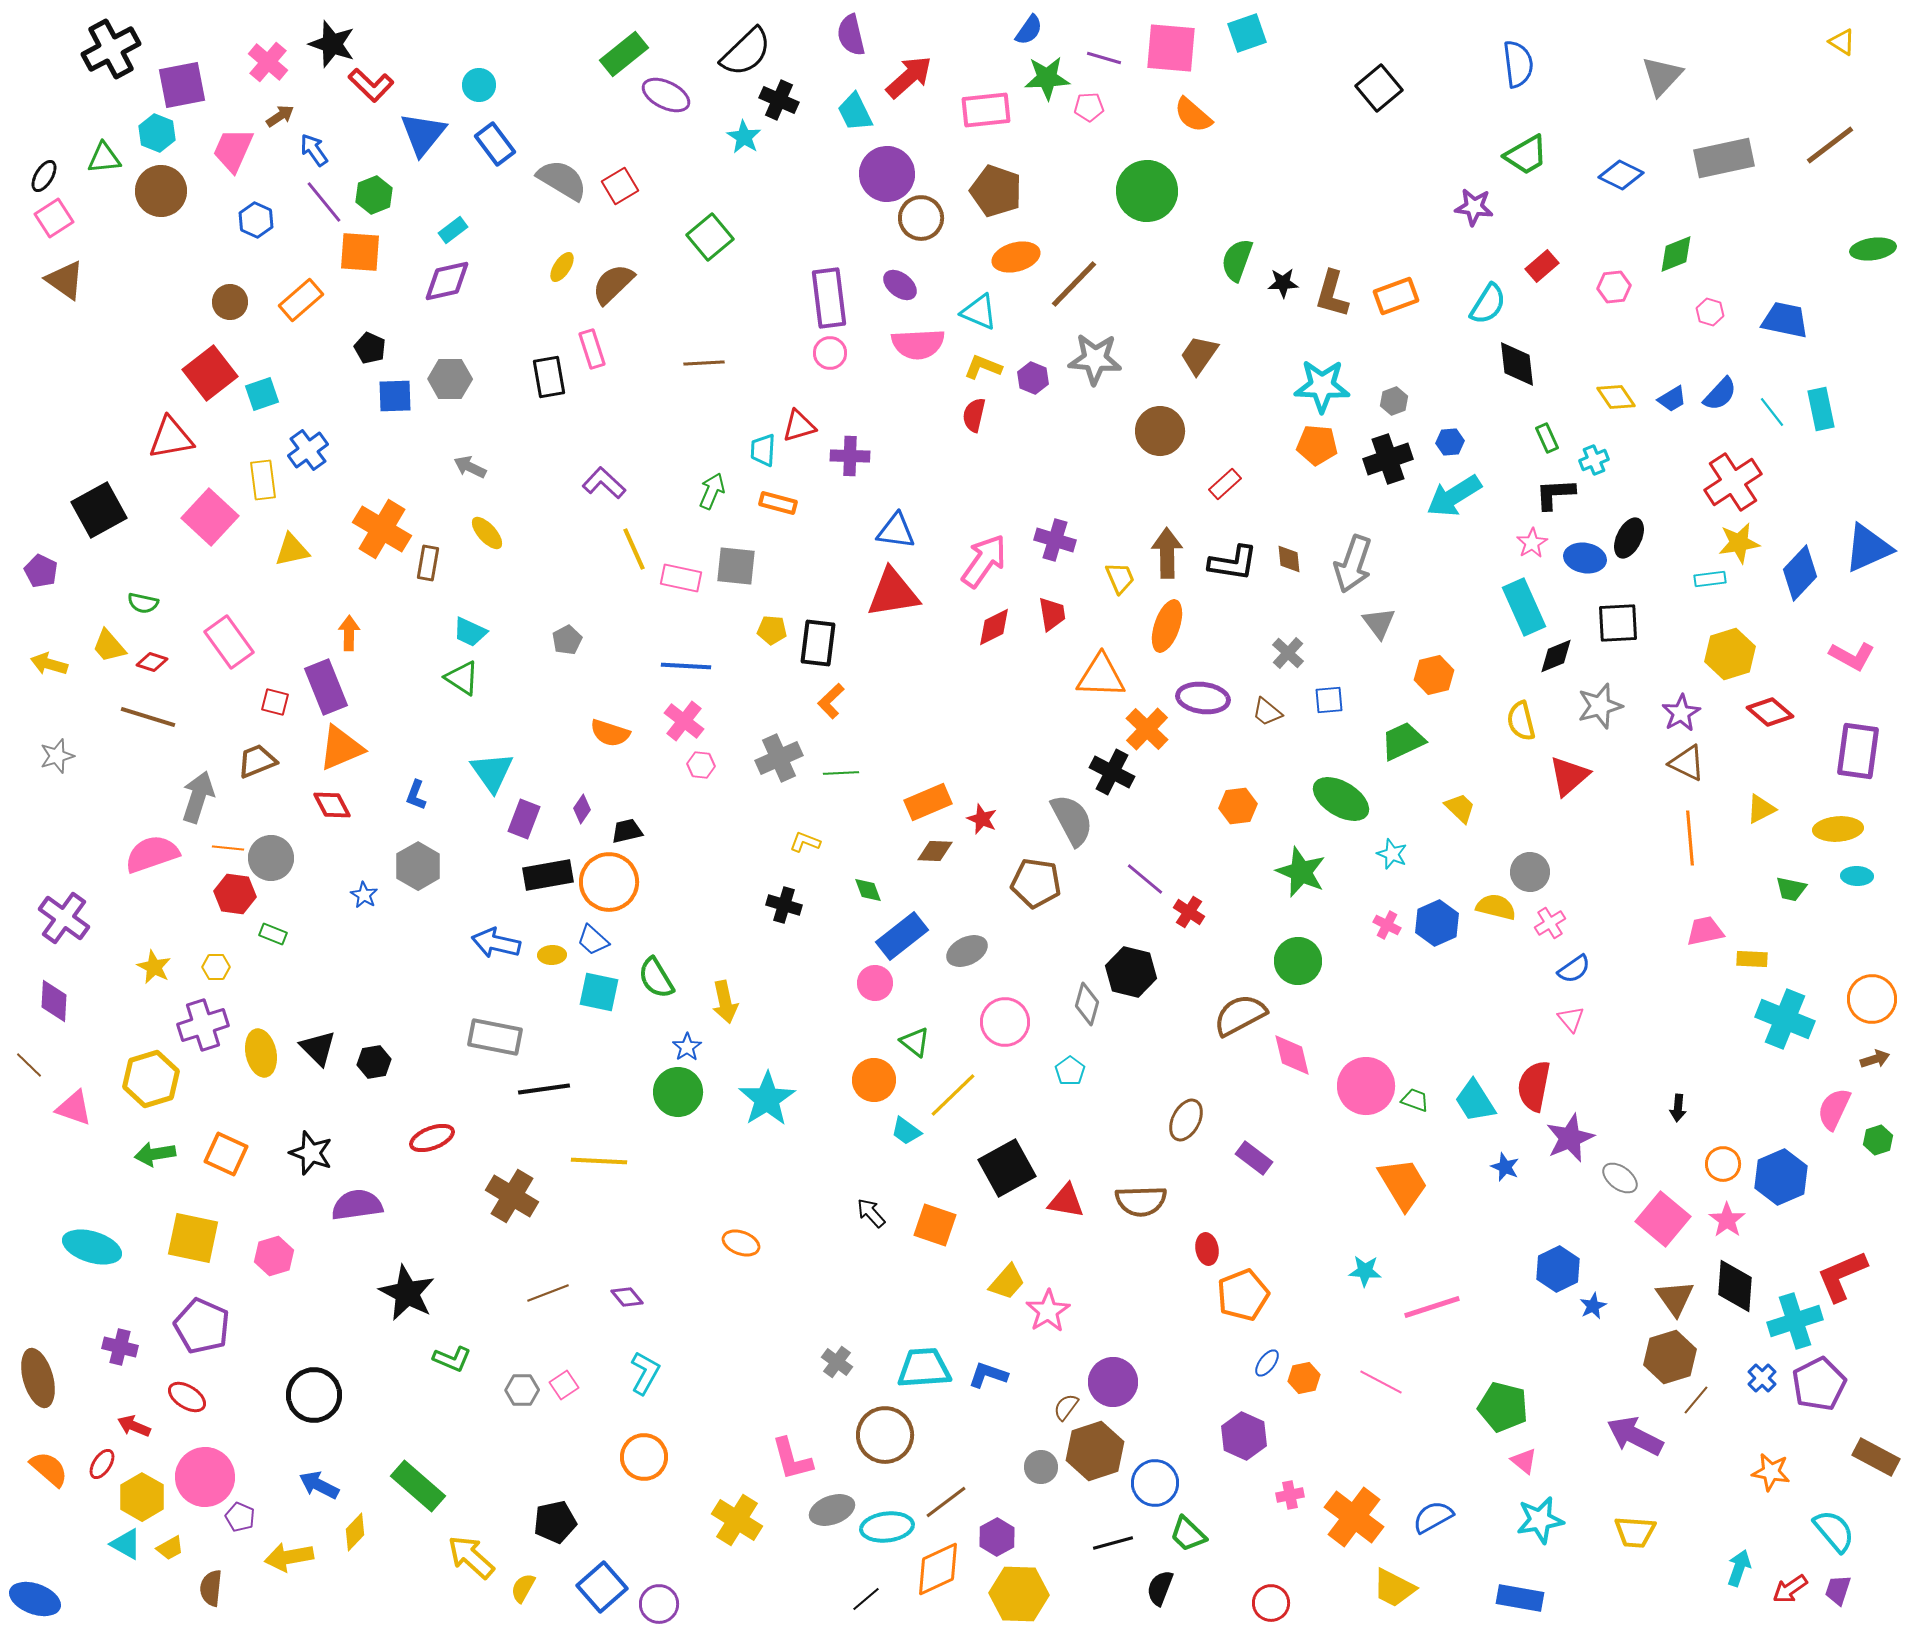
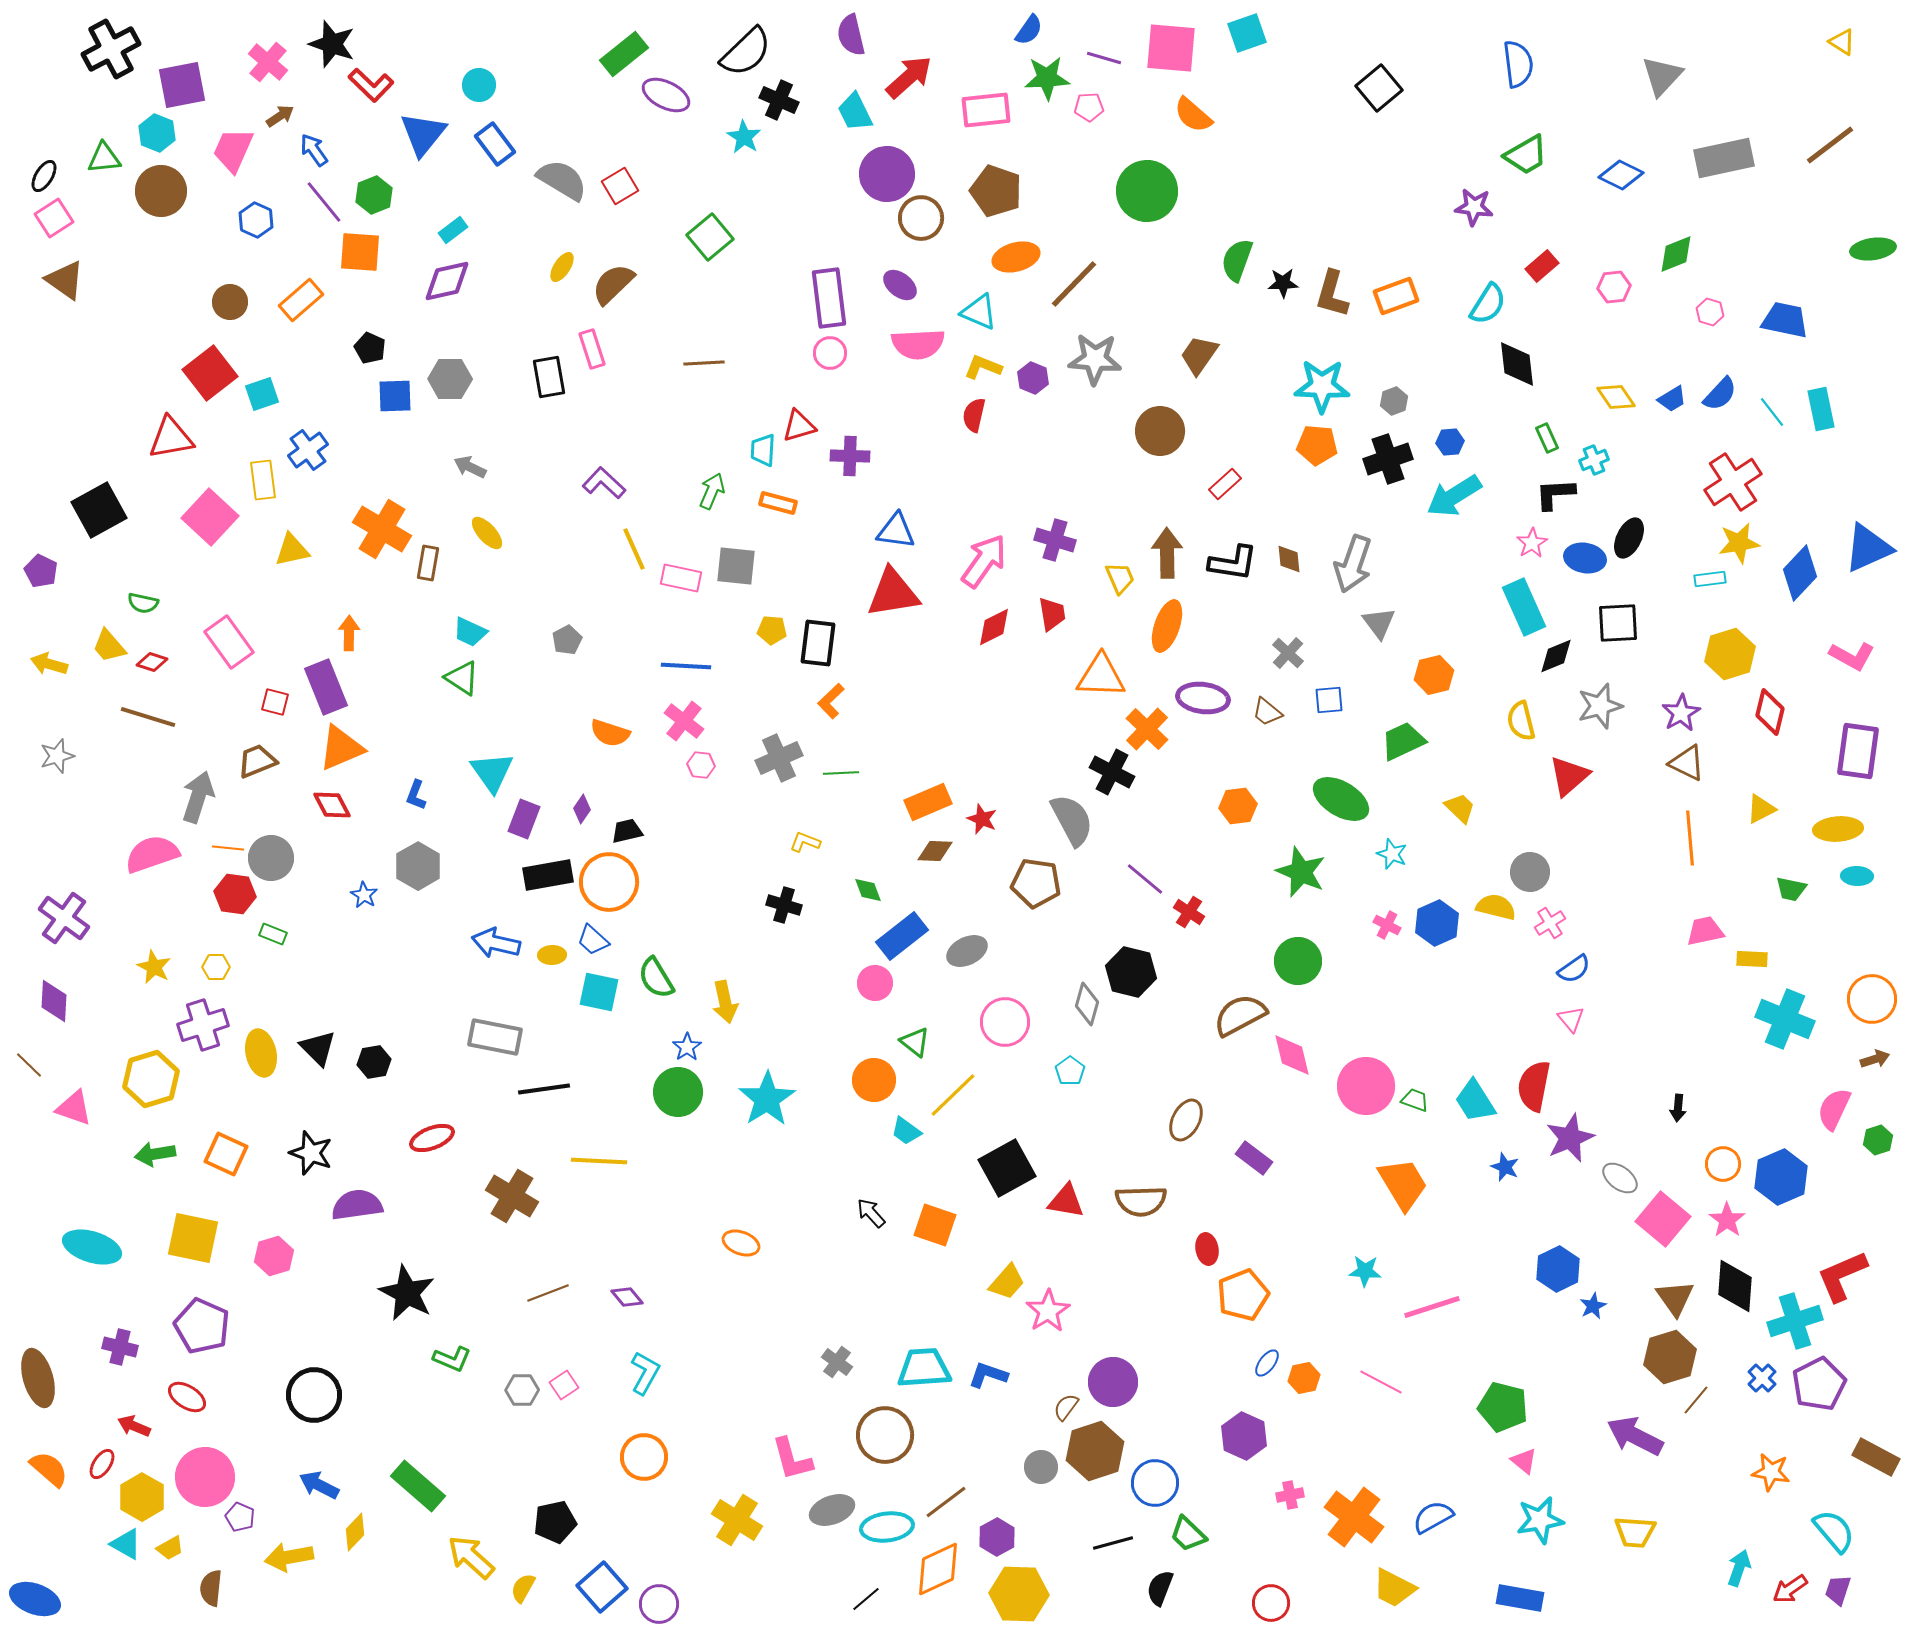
red diamond at (1770, 712): rotated 63 degrees clockwise
